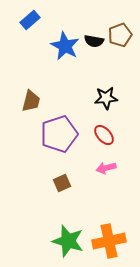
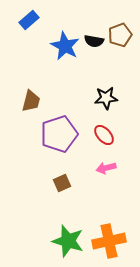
blue rectangle: moved 1 px left
